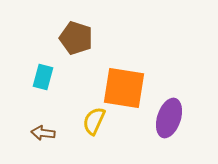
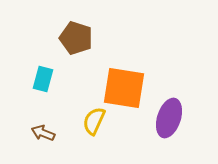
cyan rectangle: moved 2 px down
brown arrow: rotated 15 degrees clockwise
